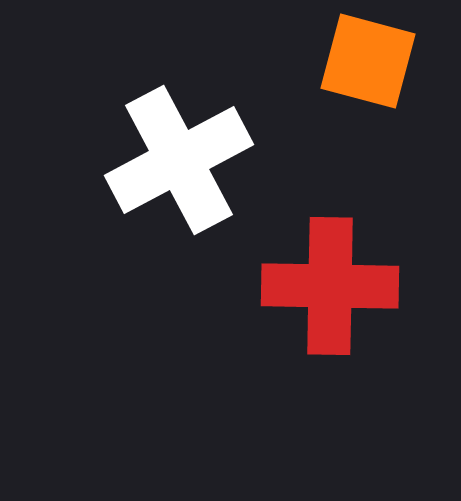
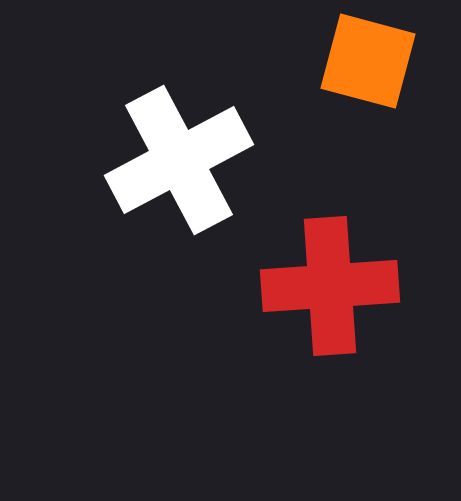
red cross: rotated 5 degrees counterclockwise
